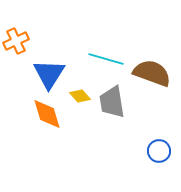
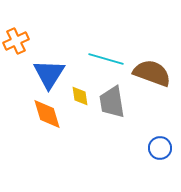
yellow diamond: rotated 35 degrees clockwise
blue circle: moved 1 px right, 3 px up
